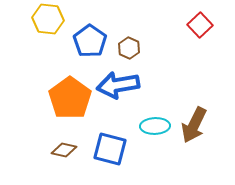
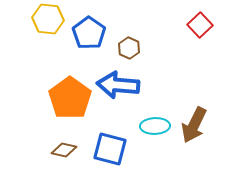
blue pentagon: moved 1 px left, 8 px up
blue arrow: rotated 15 degrees clockwise
